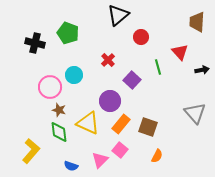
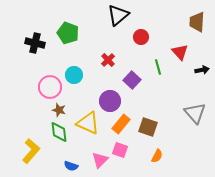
pink square: rotated 21 degrees counterclockwise
